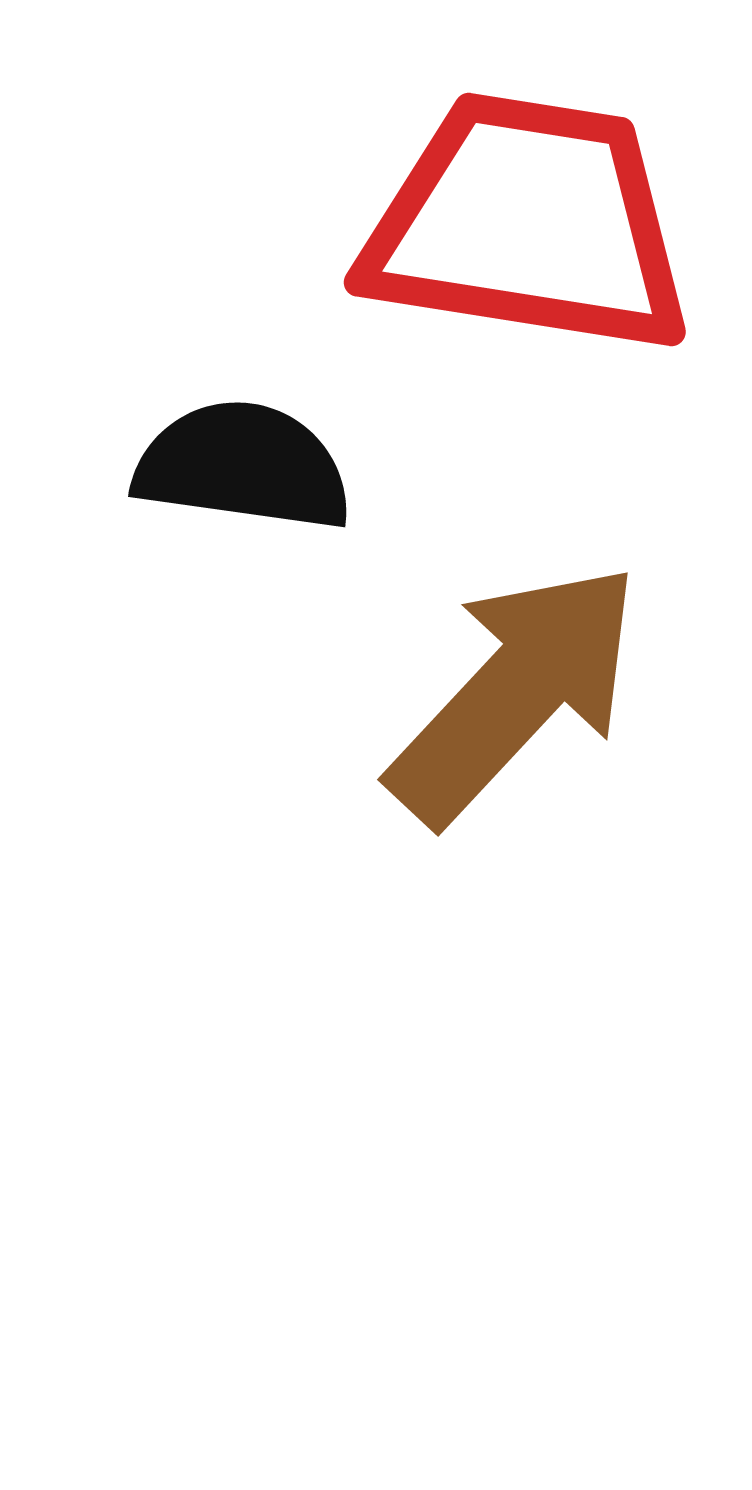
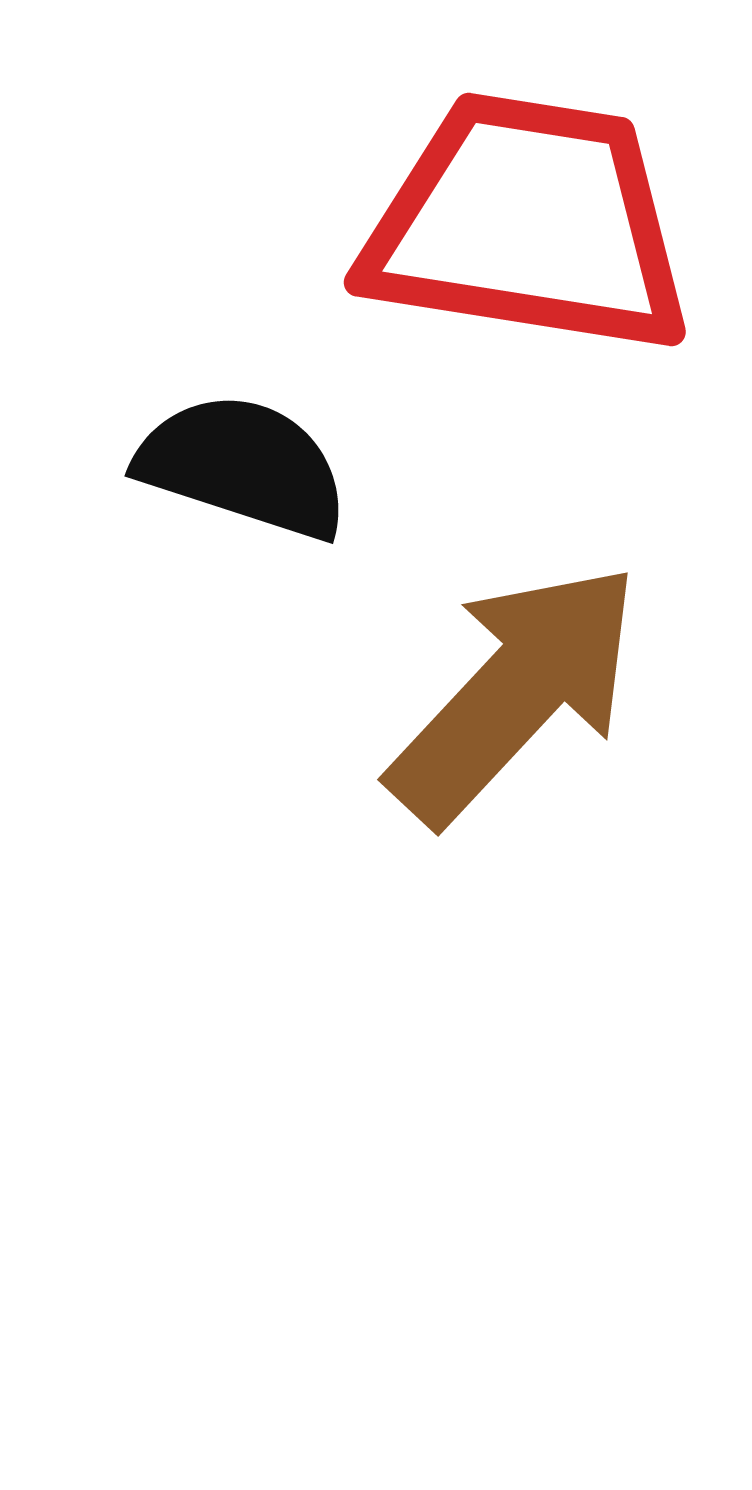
black semicircle: rotated 10 degrees clockwise
